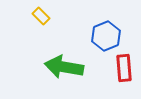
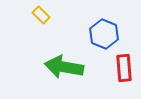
yellow rectangle: moved 1 px up
blue hexagon: moved 2 px left, 2 px up; rotated 16 degrees counterclockwise
